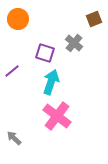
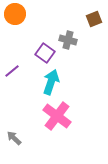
orange circle: moved 3 px left, 5 px up
gray cross: moved 6 px left, 3 px up; rotated 24 degrees counterclockwise
purple square: rotated 18 degrees clockwise
